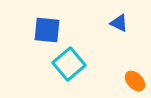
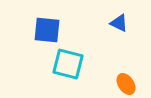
cyan square: moved 1 px left; rotated 36 degrees counterclockwise
orange ellipse: moved 9 px left, 3 px down; rotated 10 degrees clockwise
